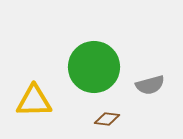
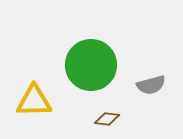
green circle: moved 3 px left, 2 px up
gray semicircle: moved 1 px right
